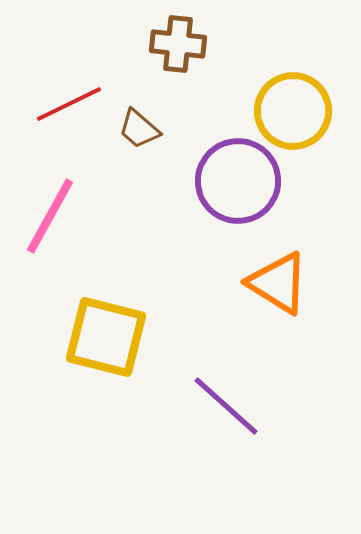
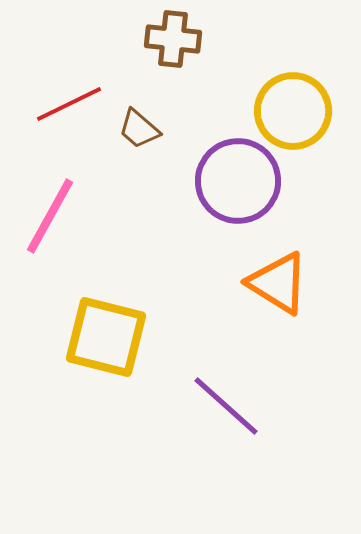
brown cross: moved 5 px left, 5 px up
